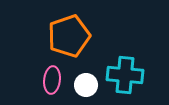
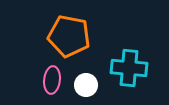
orange pentagon: rotated 30 degrees clockwise
cyan cross: moved 4 px right, 7 px up
